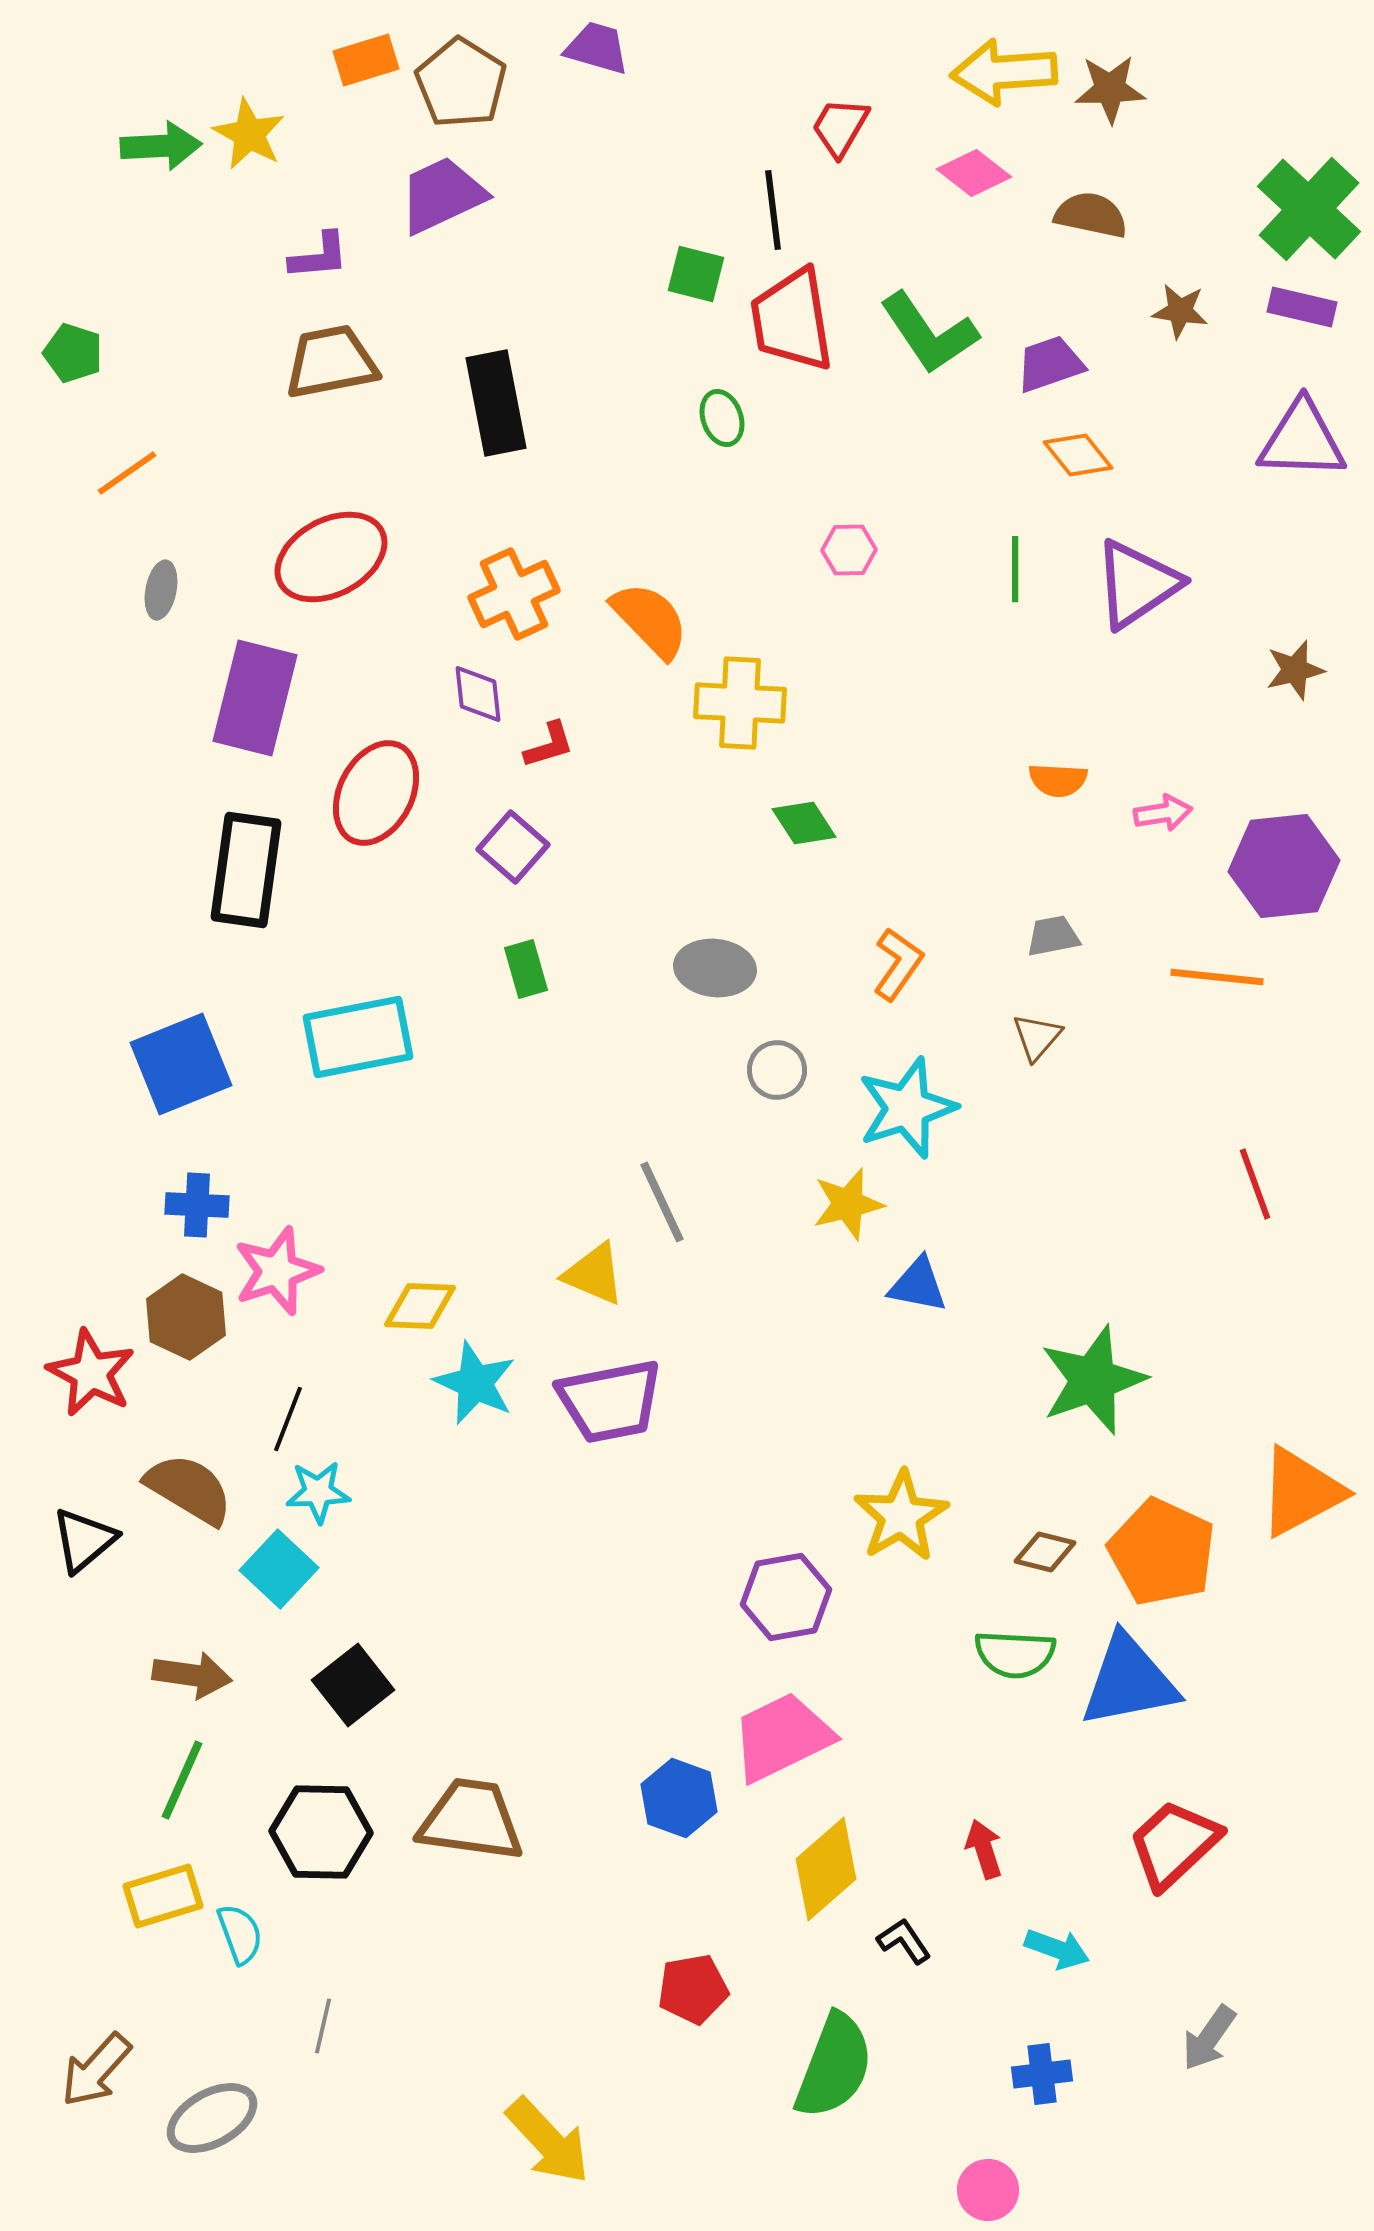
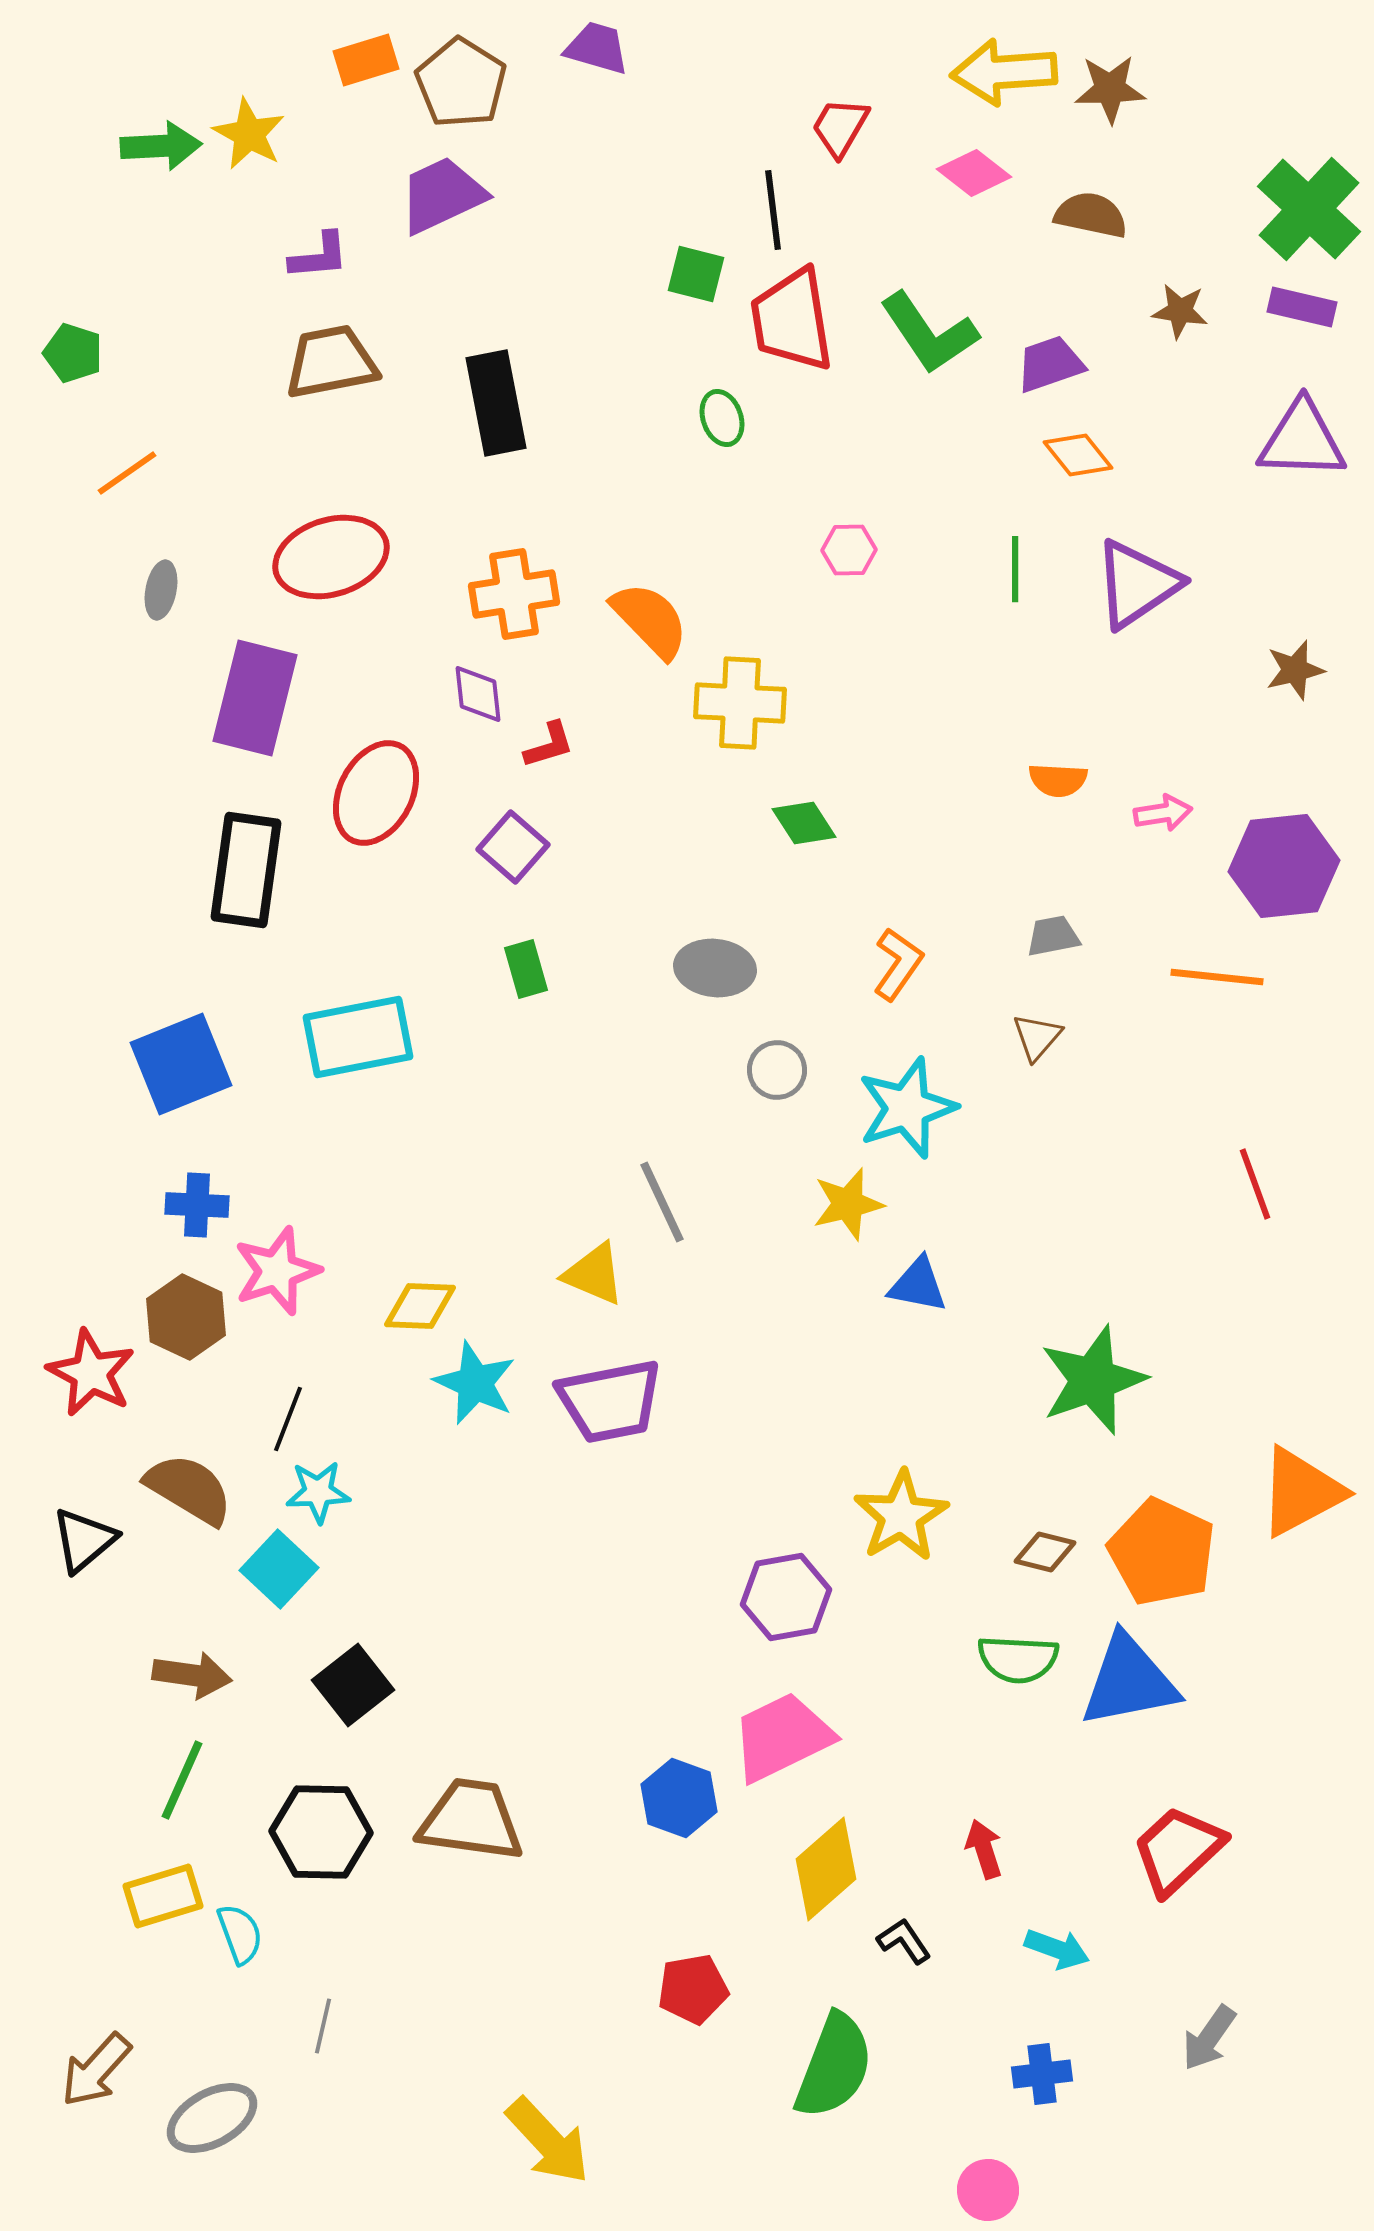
red ellipse at (331, 557): rotated 11 degrees clockwise
orange cross at (514, 594): rotated 16 degrees clockwise
green semicircle at (1015, 1654): moved 3 px right, 5 px down
red trapezoid at (1174, 1844): moved 4 px right, 6 px down
